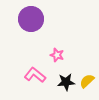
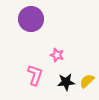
pink L-shape: rotated 70 degrees clockwise
